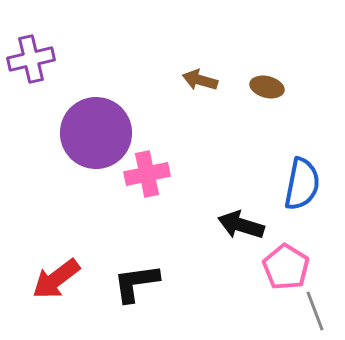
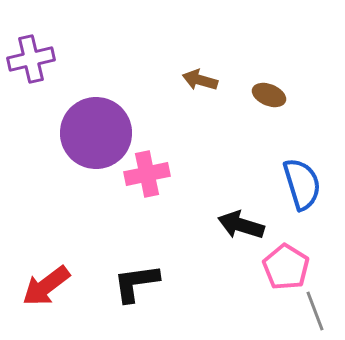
brown ellipse: moved 2 px right, 8 px down; rotated 8 degrees clockwise
blue semicircle: rotated 28 degrees counterclockwise
red arrow: moved 10 px left, 7 px down
